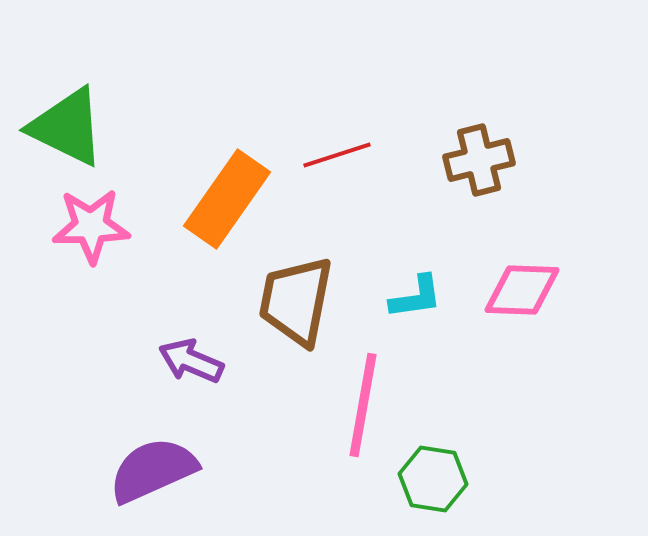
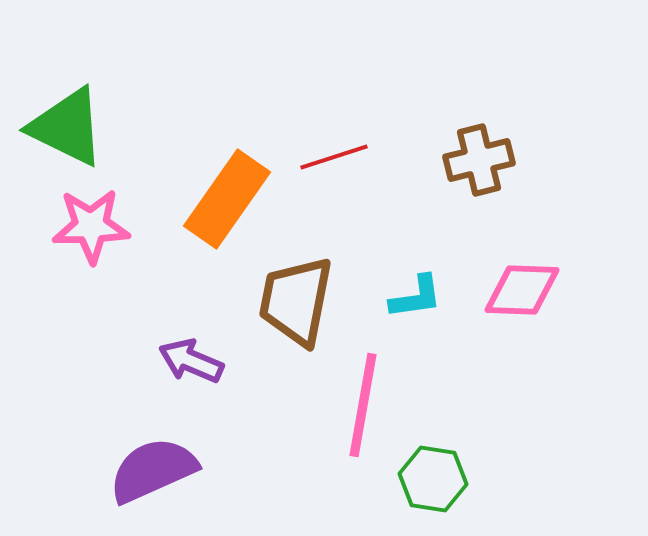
red line: moved 3 px left, 2 px down
